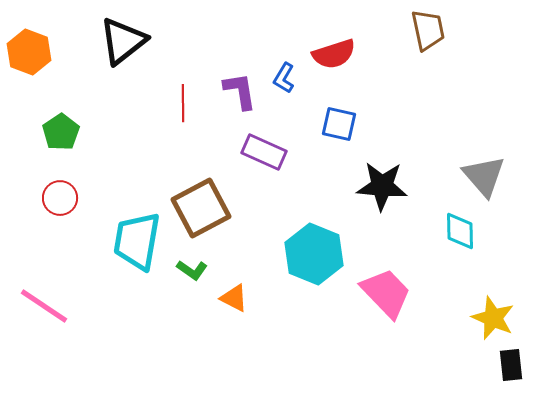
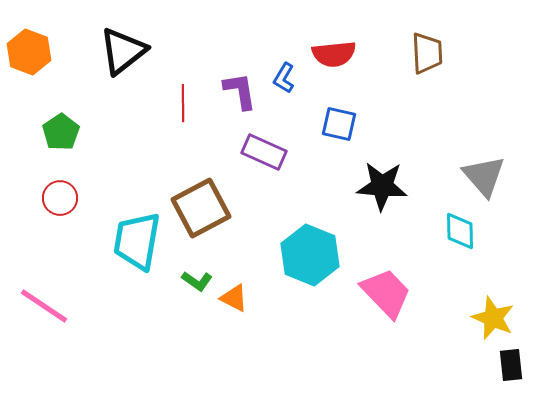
brown trapezoid: moved 1 px left, 23 px down; rotated 9 degrees clockwise
black triangle: moved 10 px down
red semicircle: rotated 12 degrees clockwise
cyan hexagon: moved 4 px left, 1 px down
green L-shape: moved 5 px right, 11 px down
